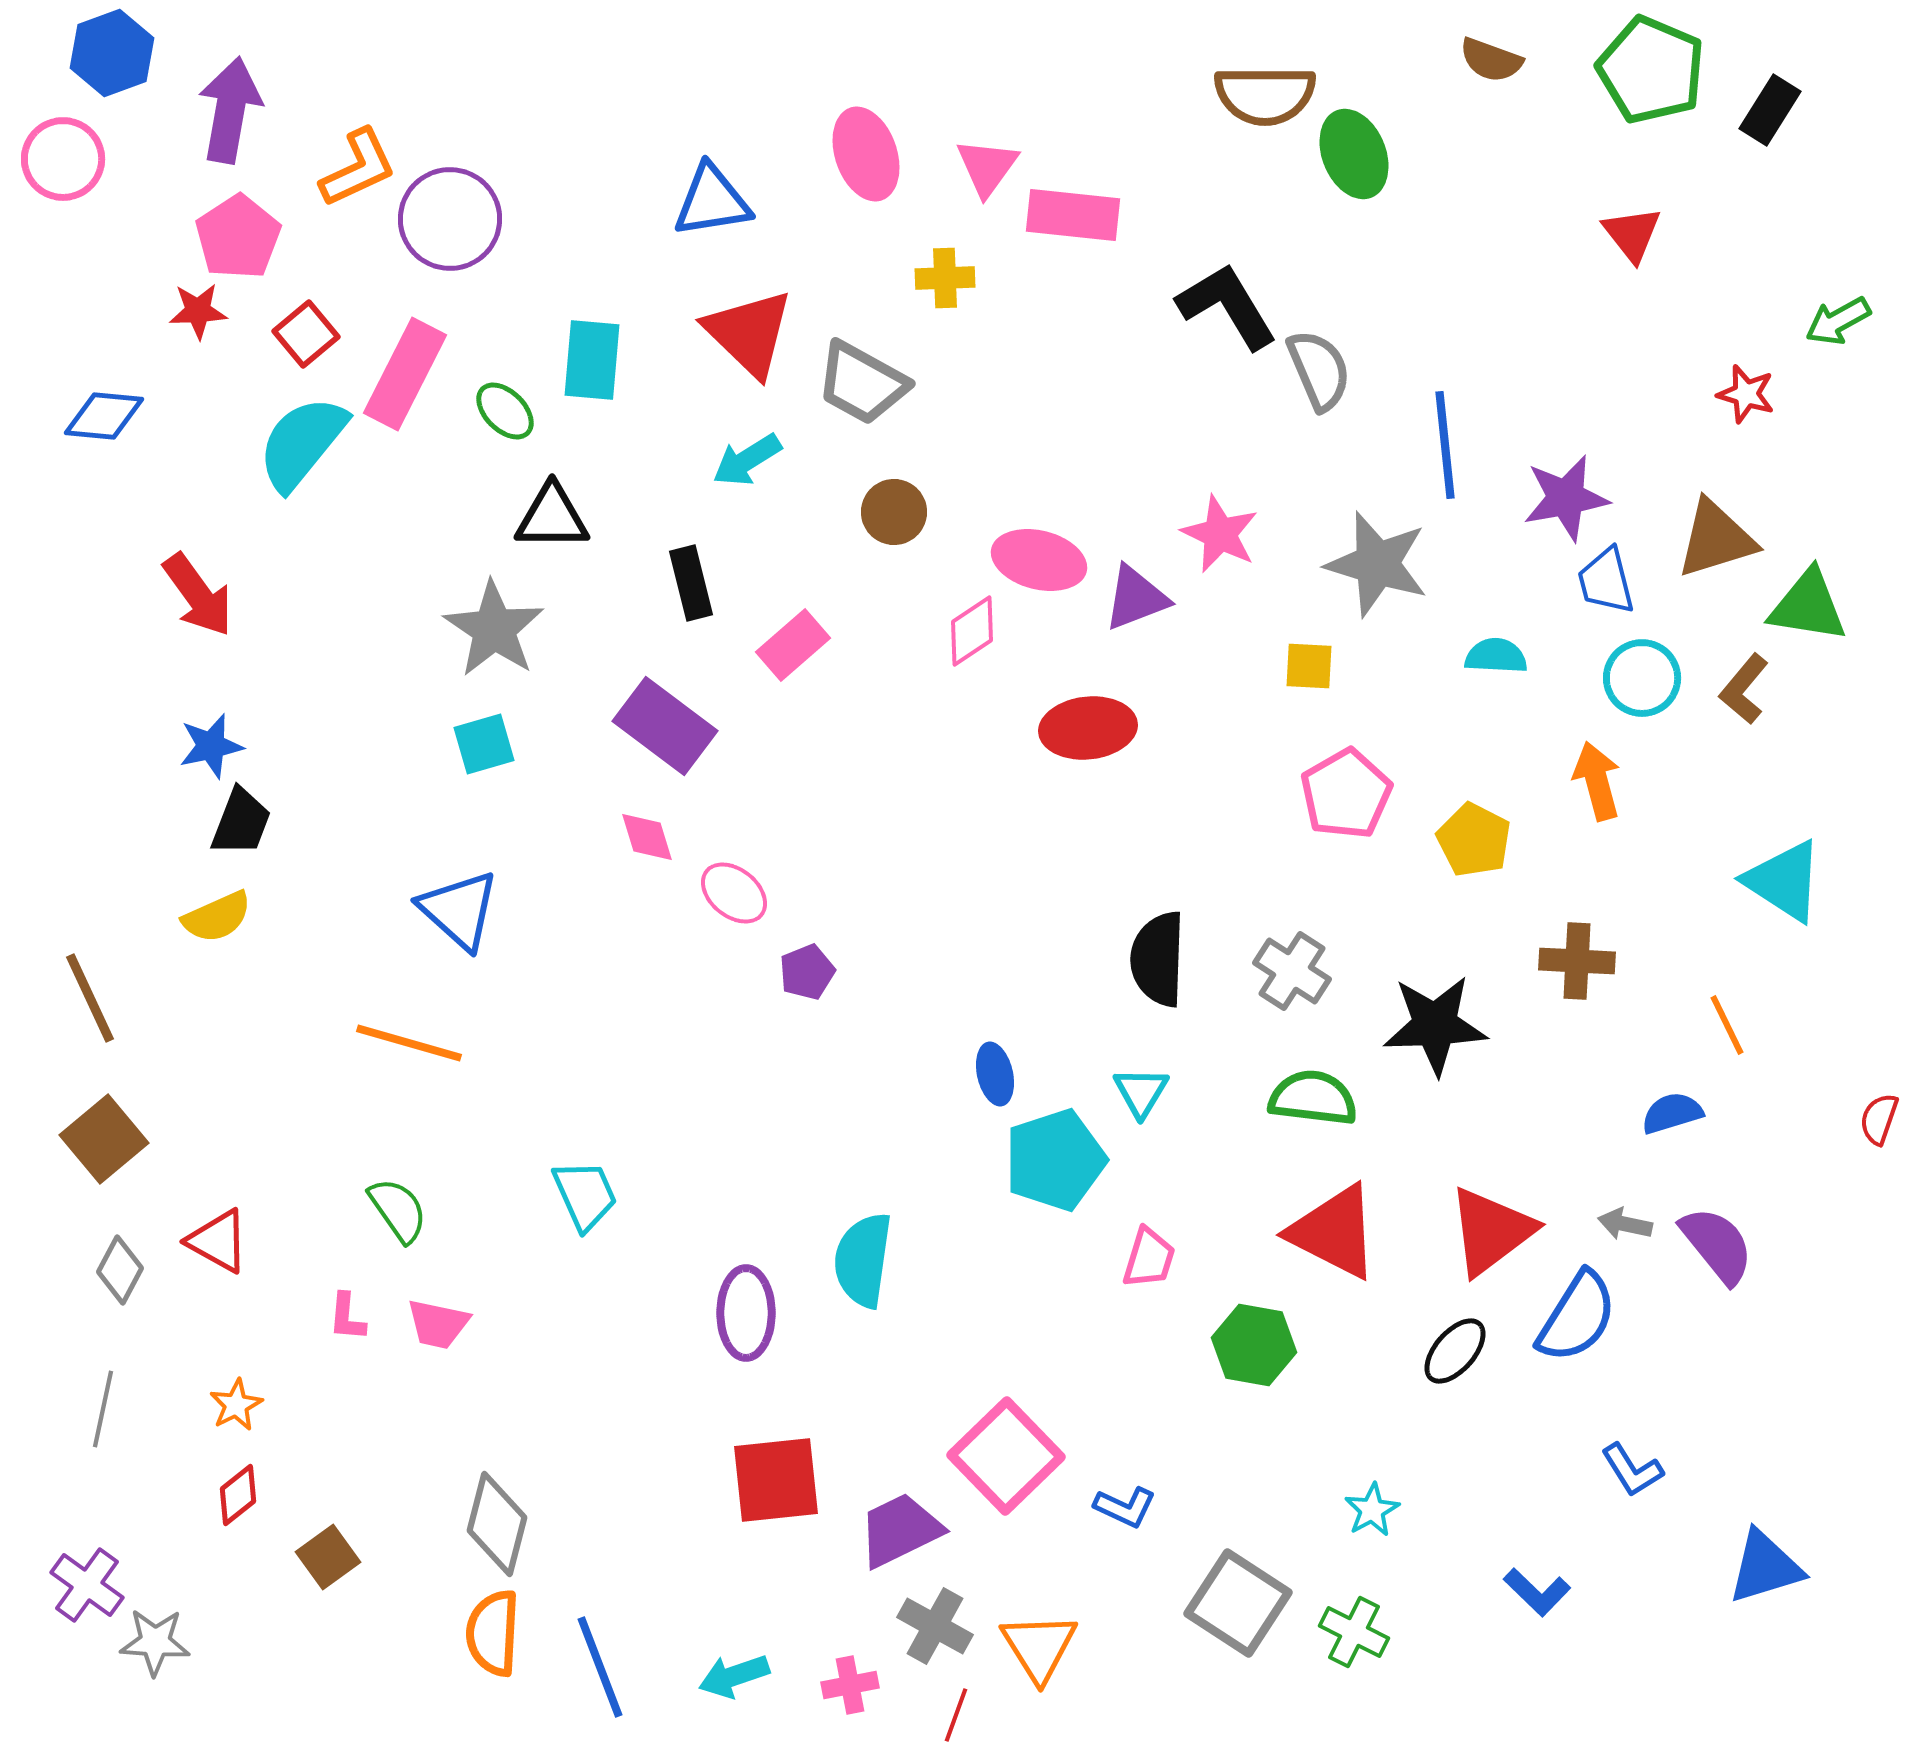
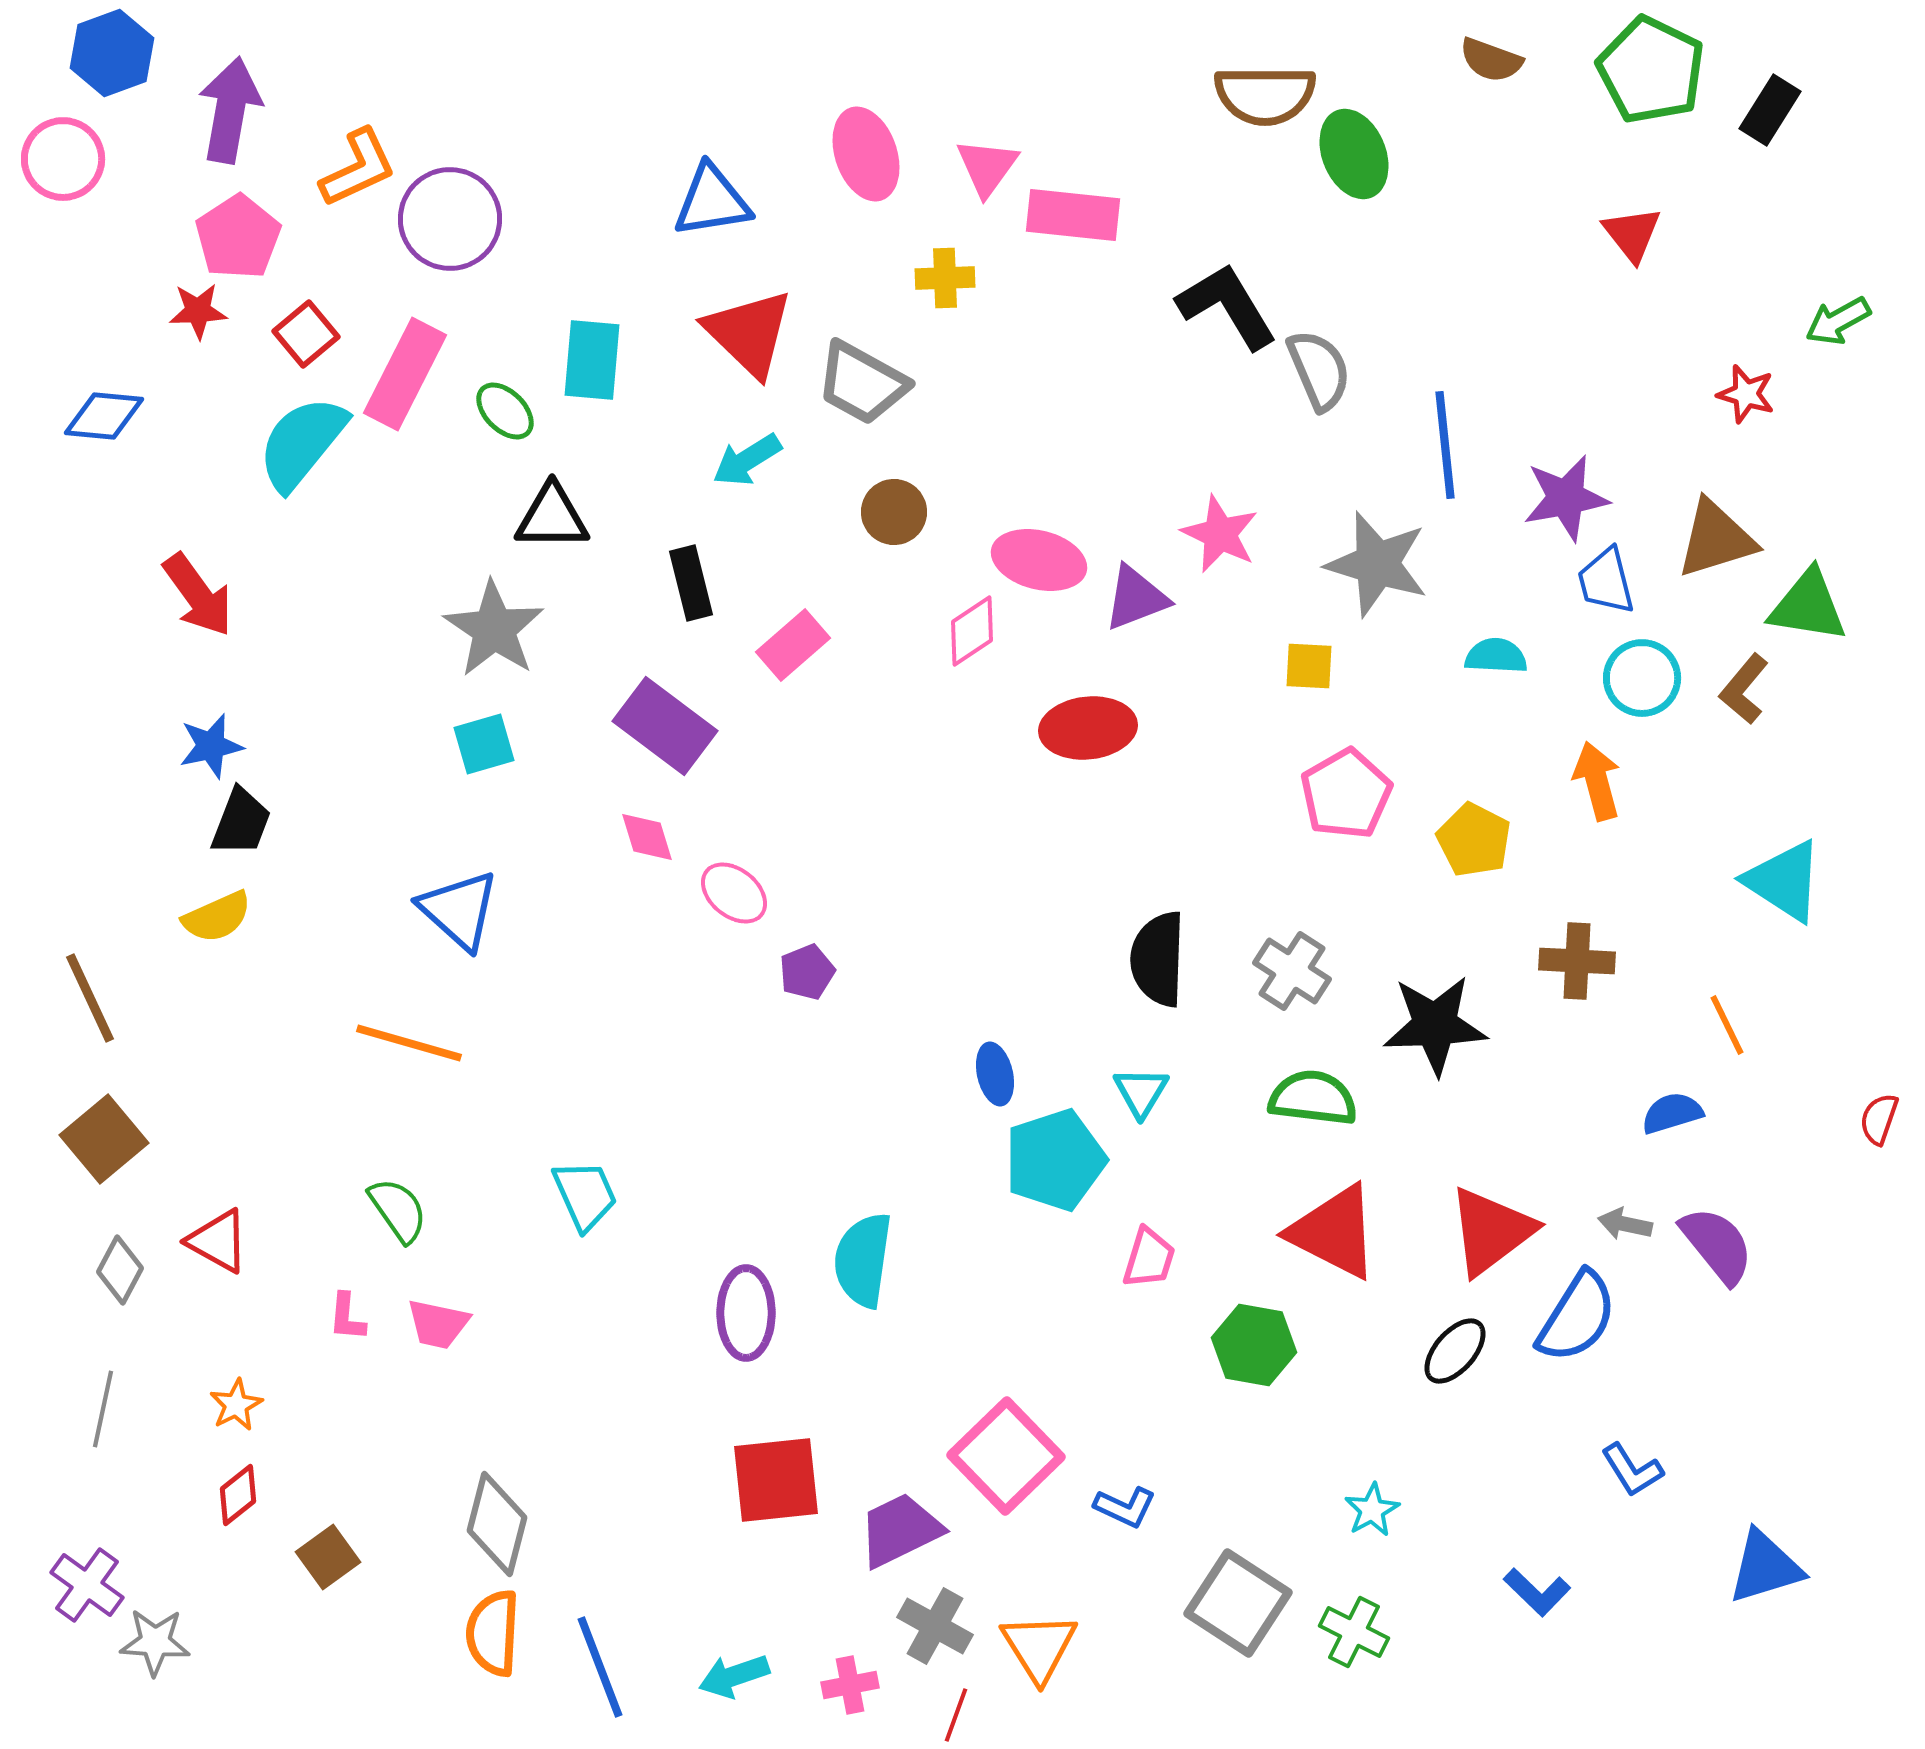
green pentagon at (1651, 70): rotated 3 degrees clockwise
